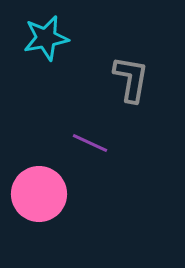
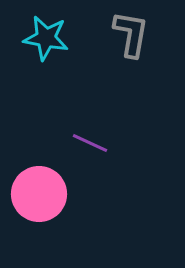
cyan star: rotated 21 degrees clockwise
gray L-shape: moved 45 px up
